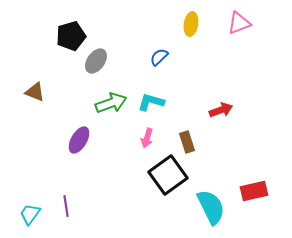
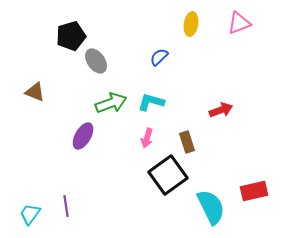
gray ellipse: rotated 70 degrees counterclockwise
purple ellipse: moved 4 px right, 4 px up
